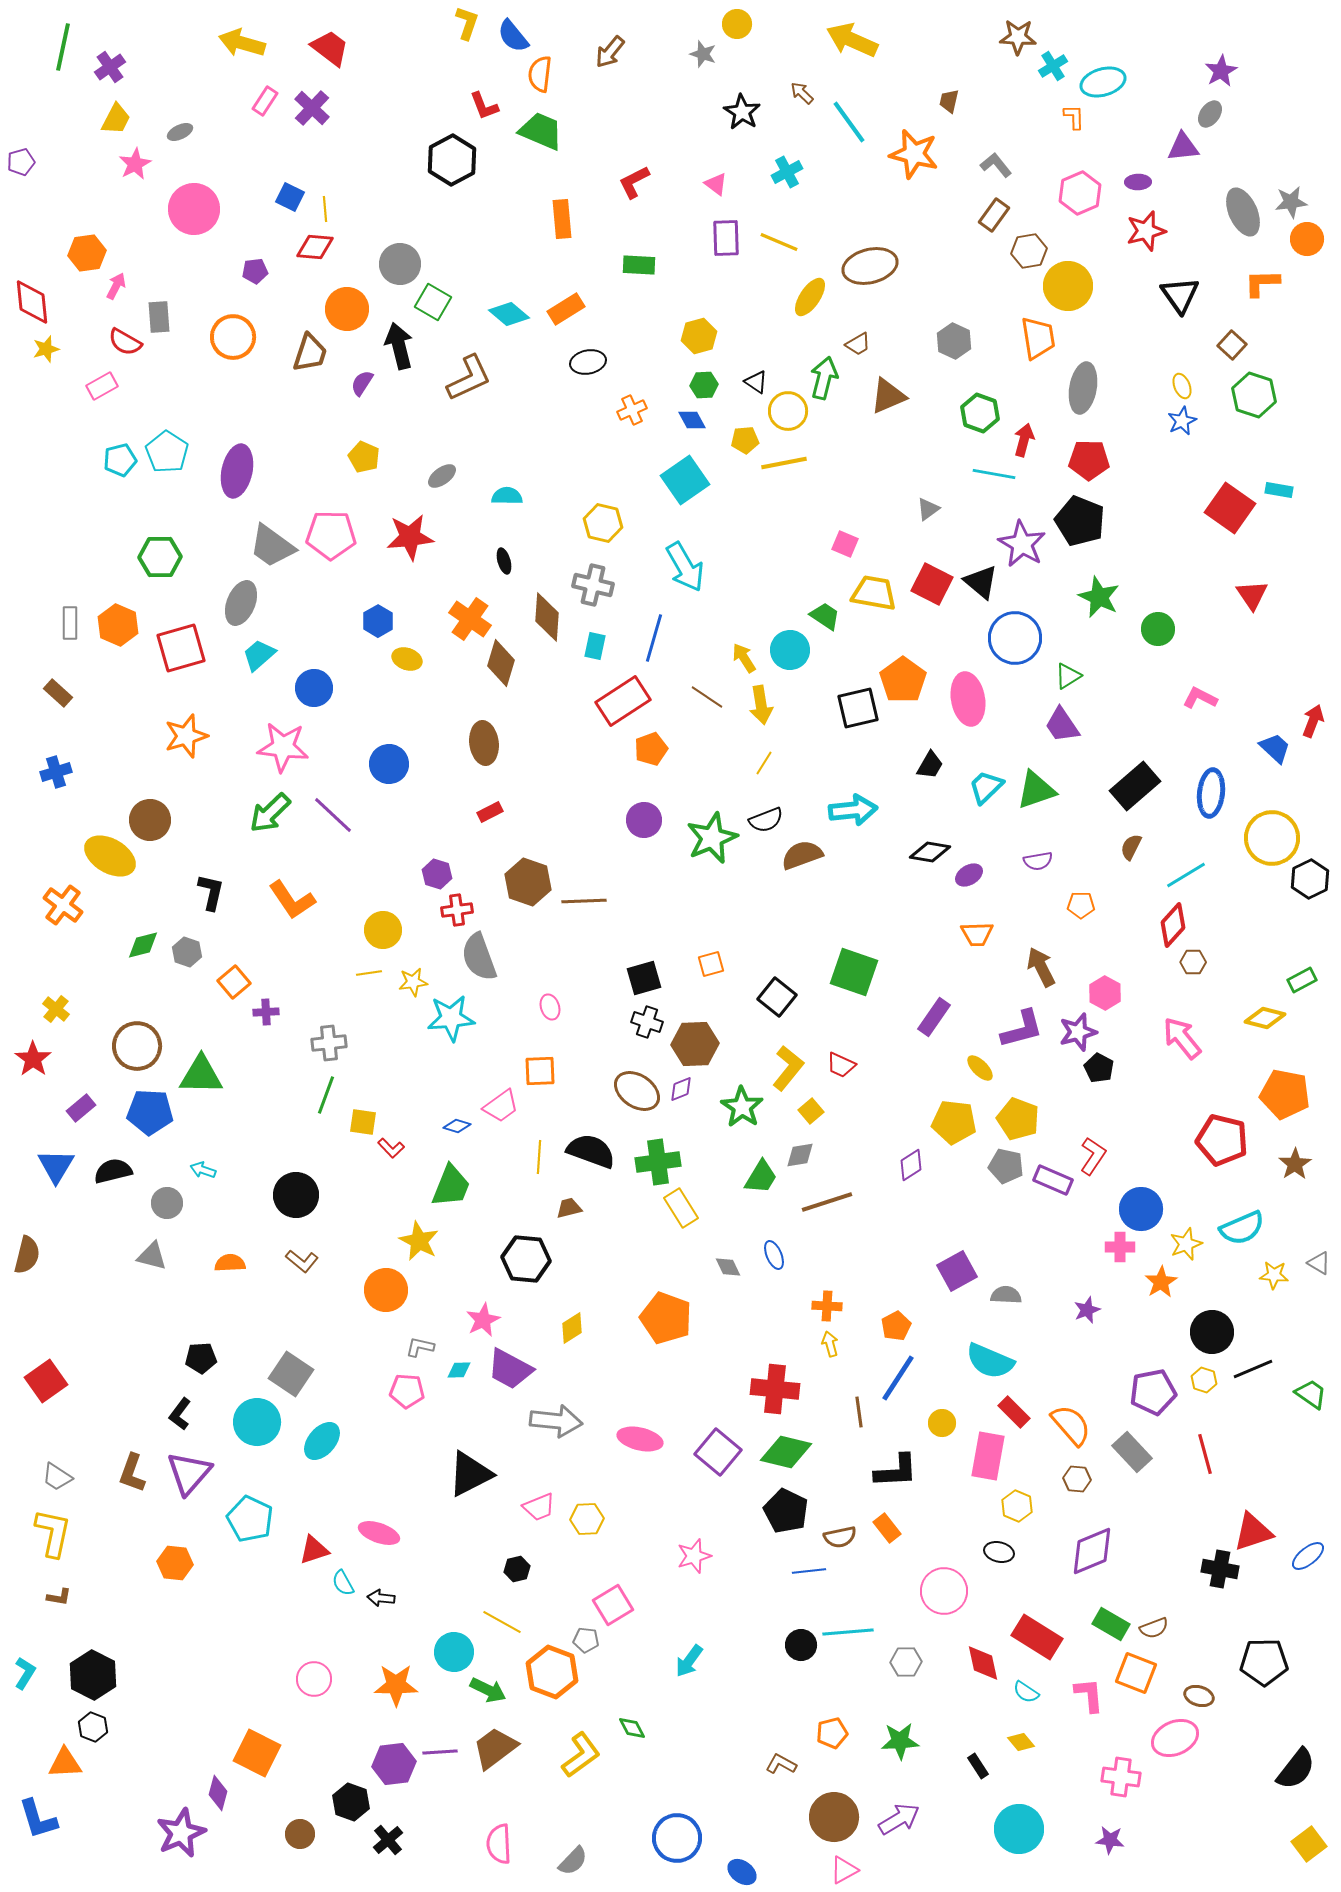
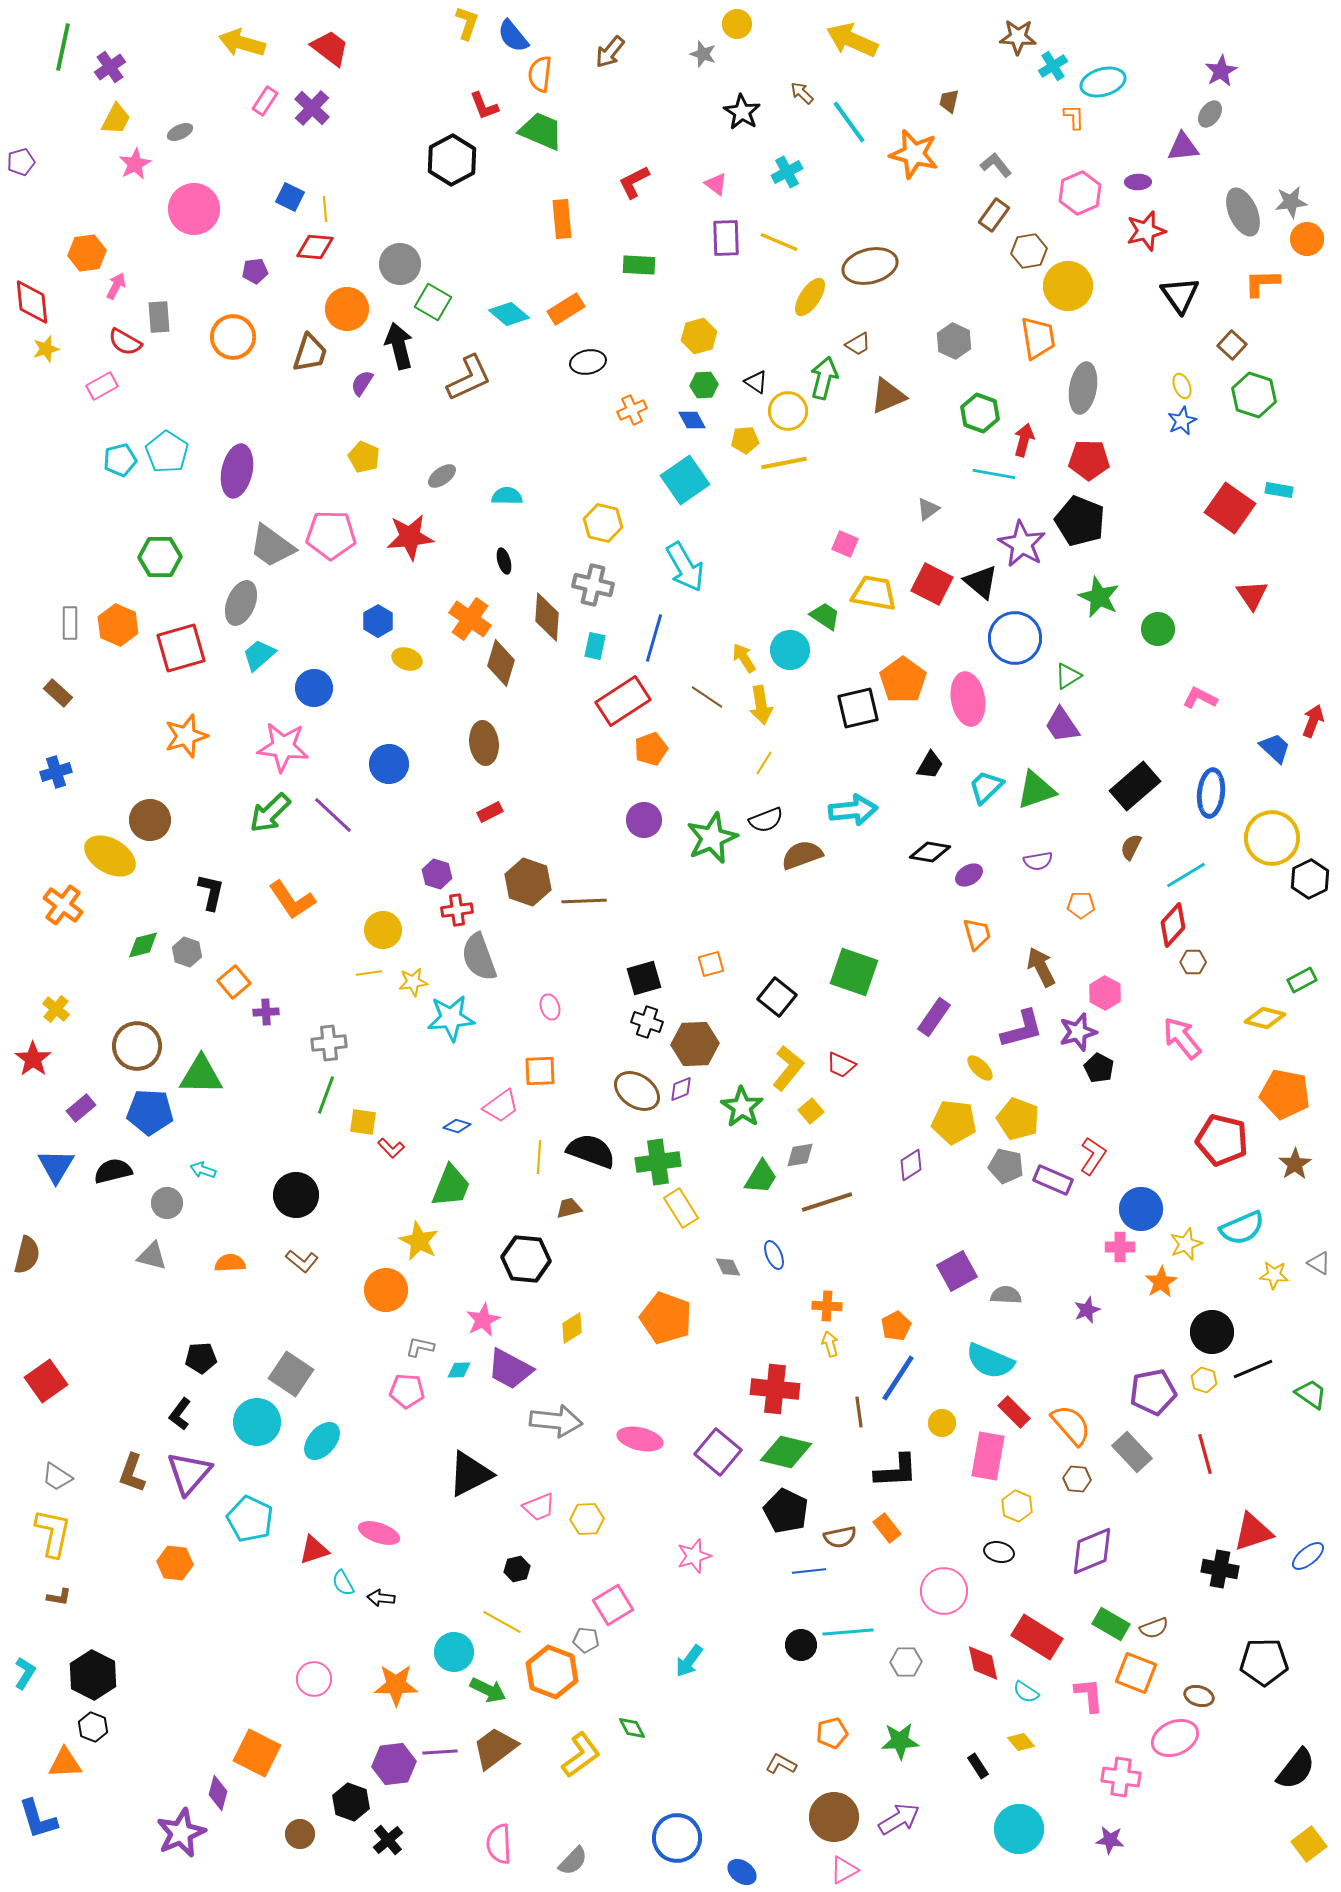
orange trapezoid at (977, 934): rotated 104 degrees counterclockwise
